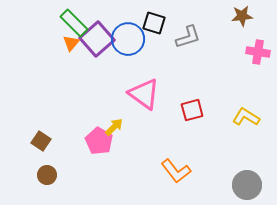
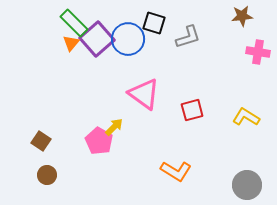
orange L-shape: rotated 20 degrees counterclockwise
